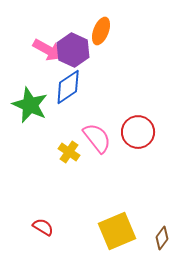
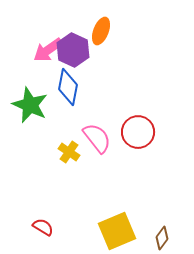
pink arrow: rotated 116 degrees clockwise
blue diamond: rotated 45 degrees counterclockwise
